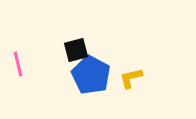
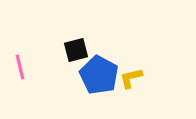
pink line: moved 2 px right, 3 px down
blue pentagon: moved 8 px right
